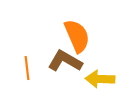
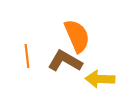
orange line: moved 12 px up
